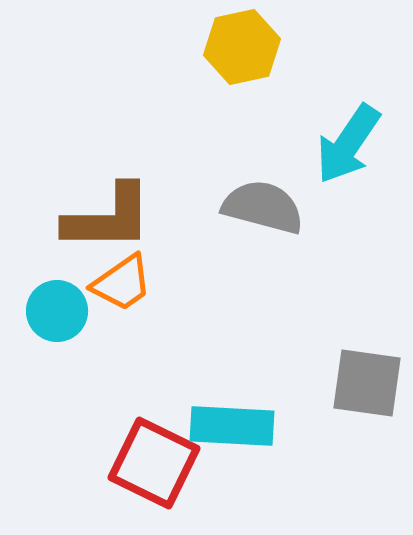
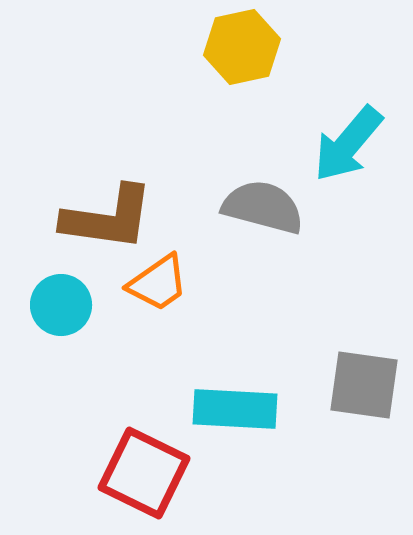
cyan arrow: rotated 6 degrees clockwise
brown L-shape: rotated 8 degrees clockwise
orange trapezoid: moved 36 px right
cyan circle: moved 4 px right, 6 px up
gray square: moved 3 px left, 2 px down
cyan rectangle: moved 3 px right, 17 px up
red square: moved 10 px left, 10 px down
